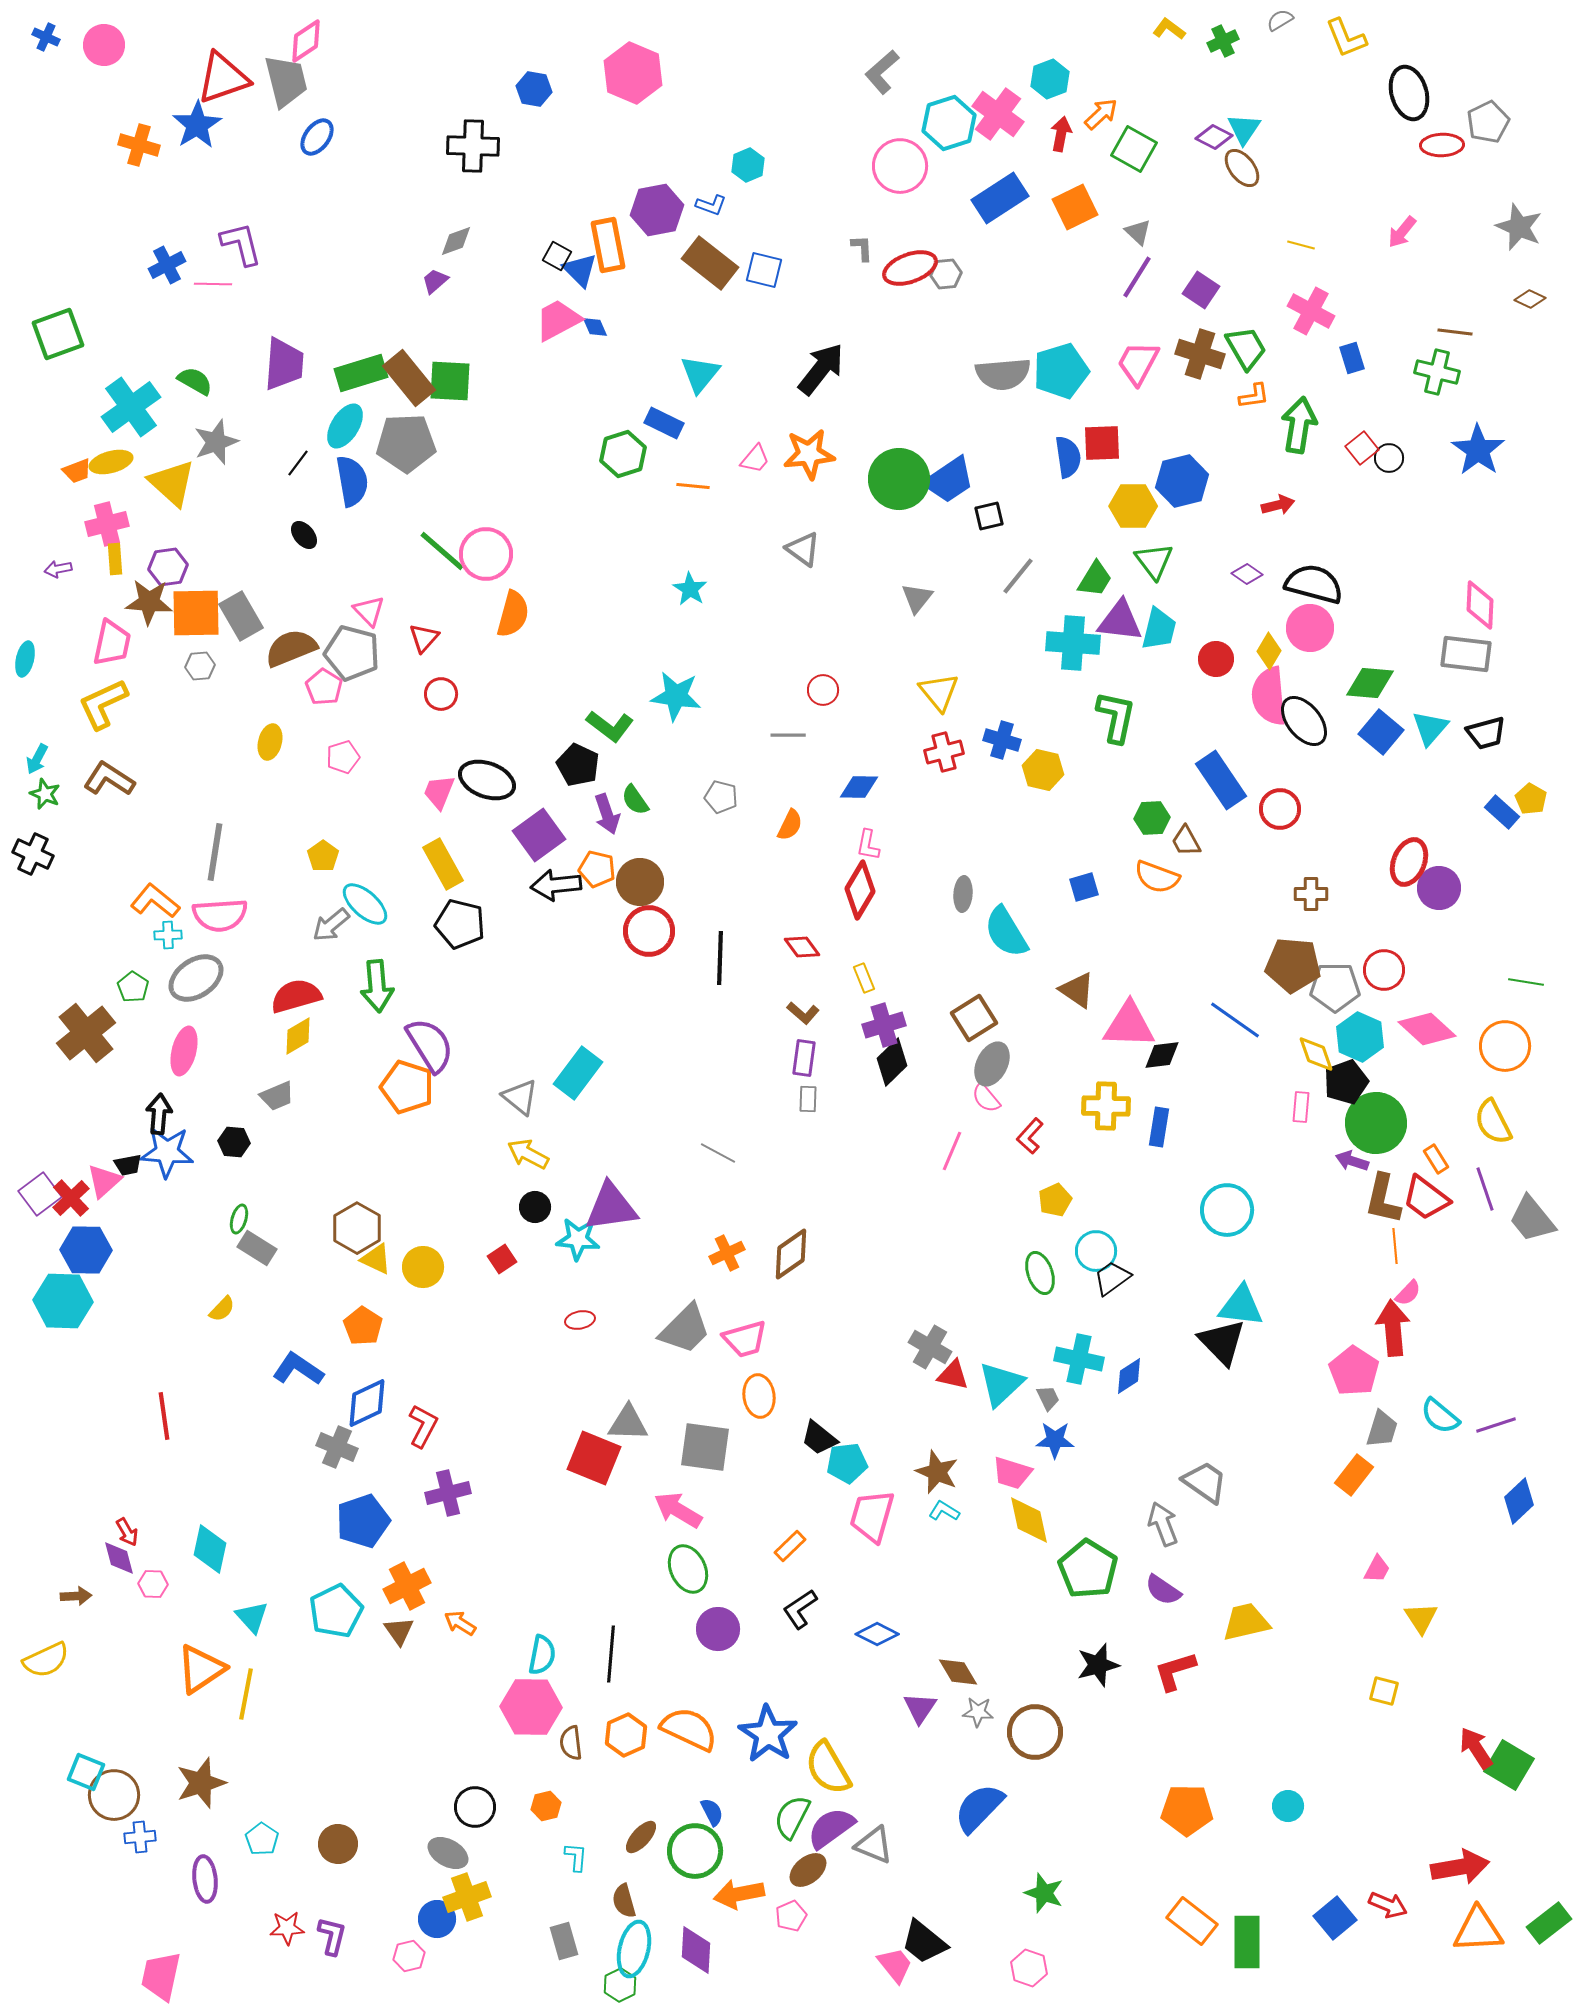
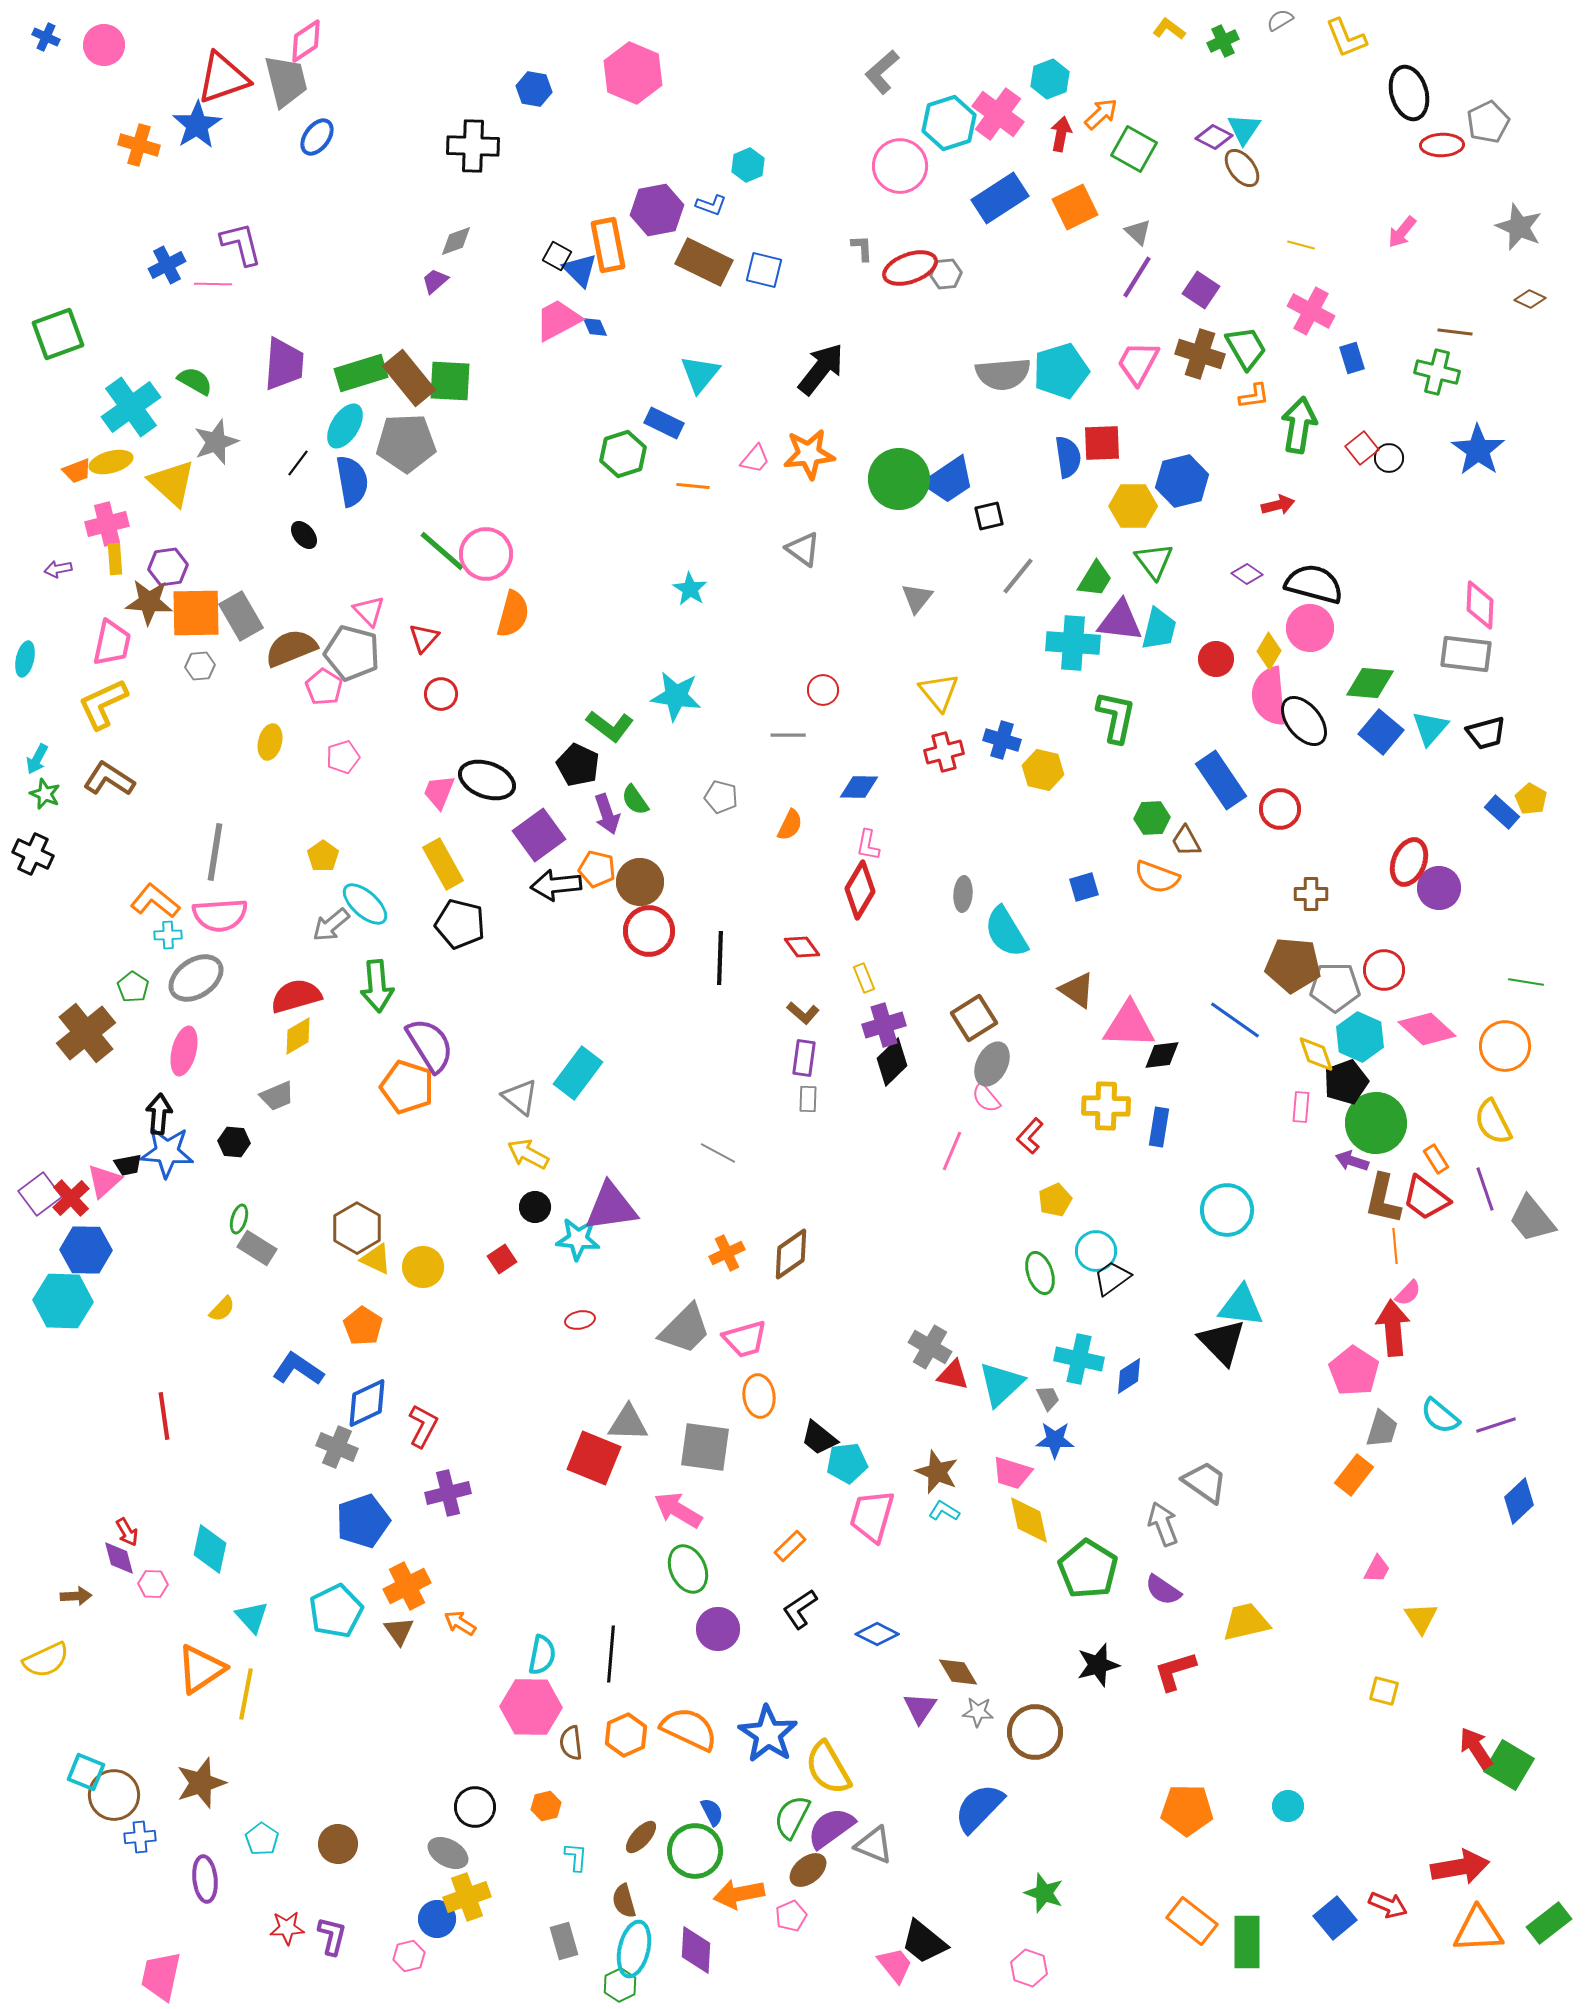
brown rectangle at (710, 263): moved 6 px left, 1 px up; rotated 12 degrees counterclockwise
